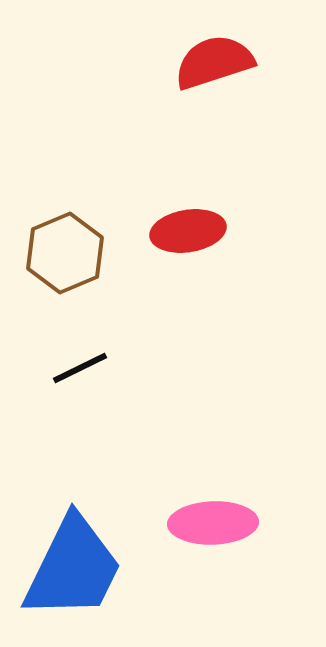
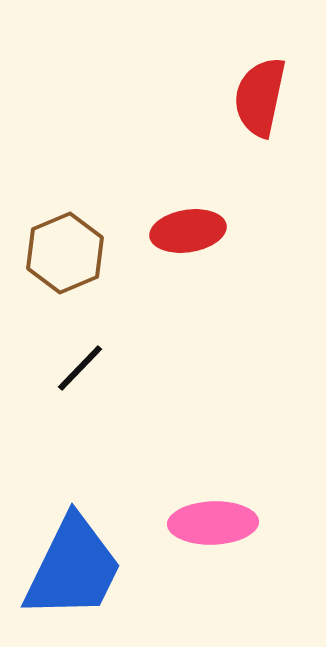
red semicircle: moved 46 px right, 35 px down; rotated 60 degrees counterclockwise
black line: rotated 20 degrees counterclockwise
